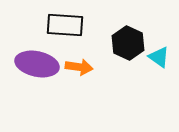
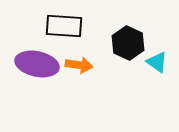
black rectangle: moved 1 px left, 1 px down
cyan triangle: moved 2 px left, 5 px down
orange arrow: moved 2 px up
